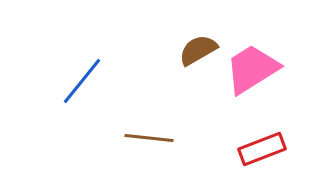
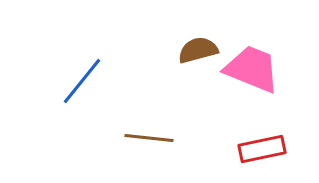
brown semicircle: rotated 15 degrees clockwise
pink trapezoid: rotated 54 degrees clockwise
red rectangle: rotated 9 degrees clockwise
